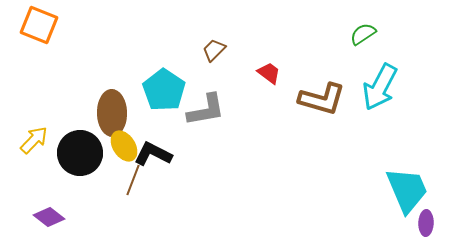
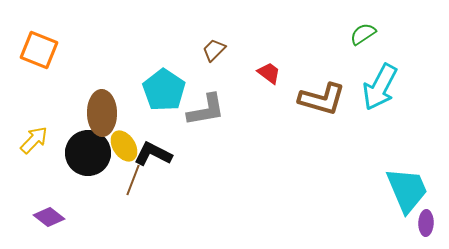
orange square: moved 25 px down
brown ellipse: moved 10 px left
black circle: moved 8 px right
